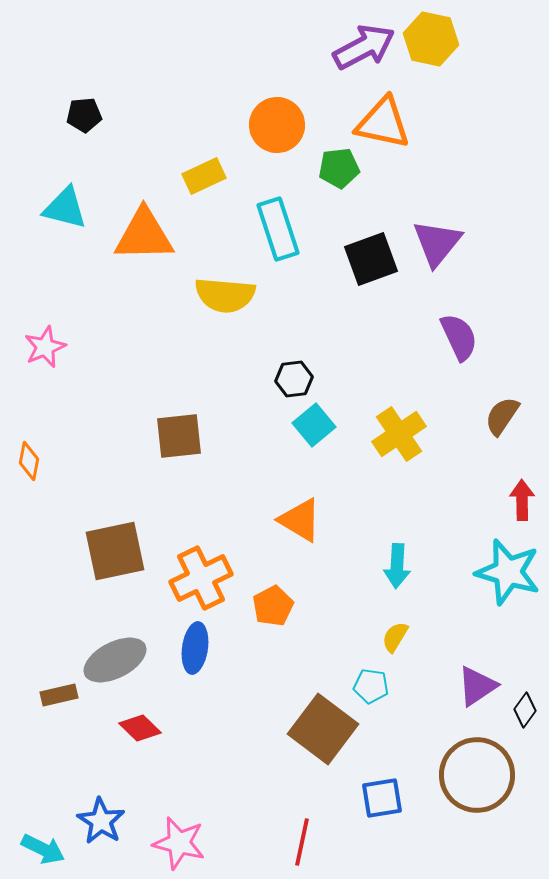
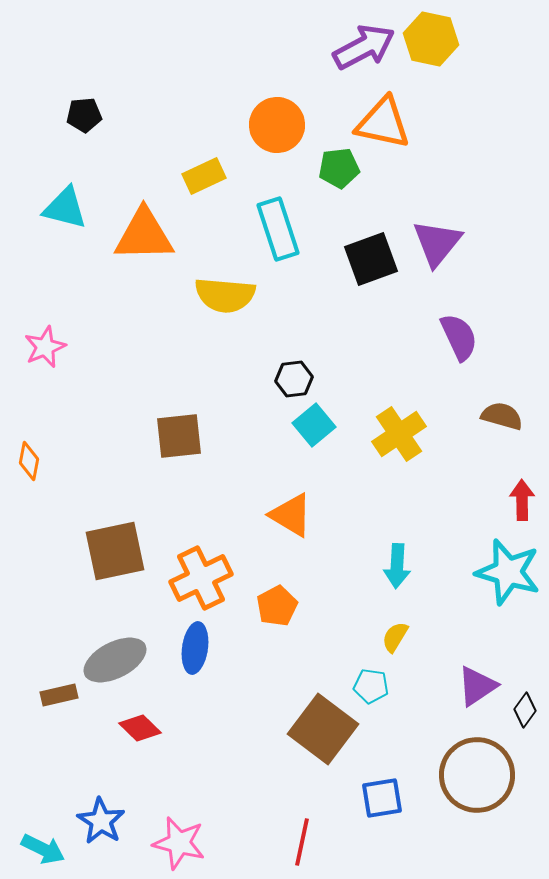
brown semicircle at (502, 416): rotated 72 degrees clockwise
orange triangle at (300, 520): moved 9 px left, 5 px up
orange pentagon at (273, 606): moved 4 px right
